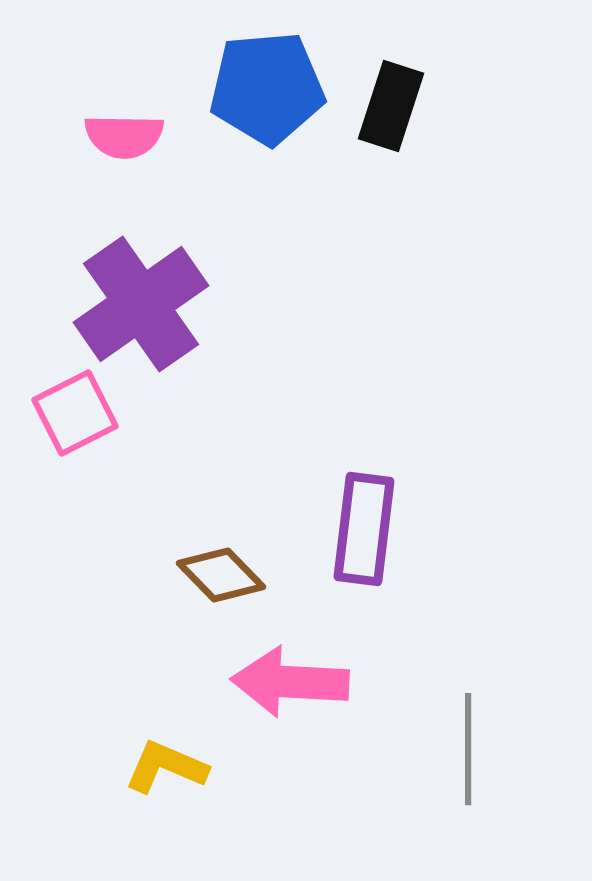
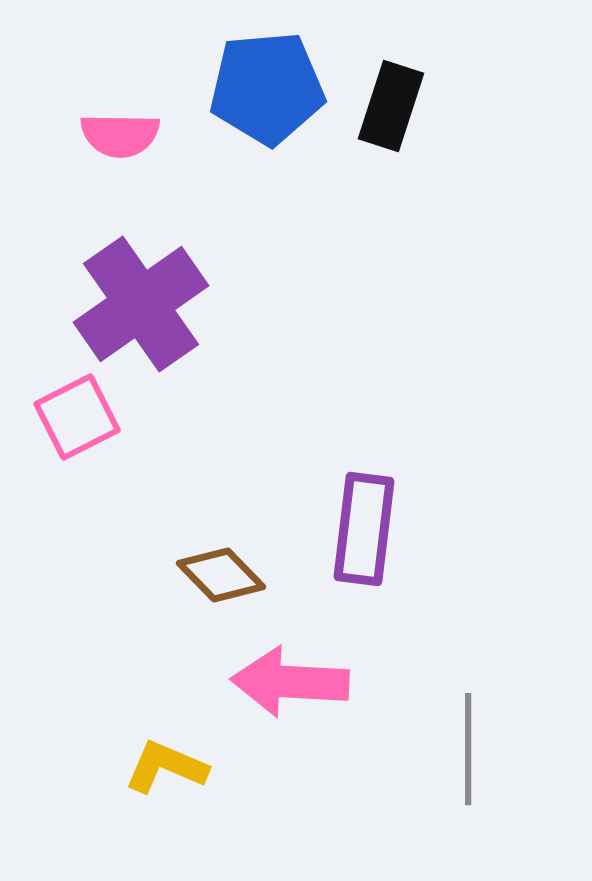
pink semicircle: moved 4 px left, 1 px up
pink square: moved 2 px right, 4 px down
